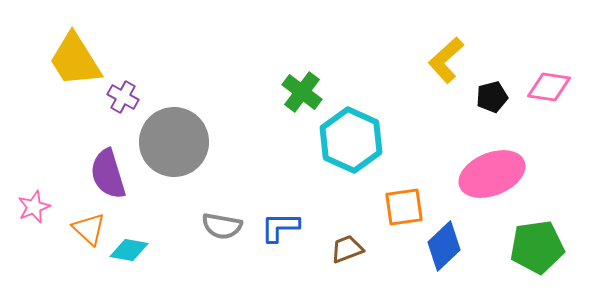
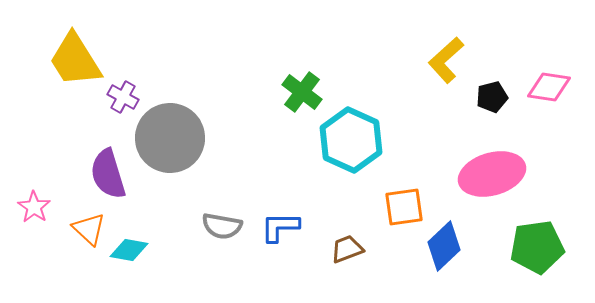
gray circle: moved 4 px left, 4 px up
pink ellipse: rotated 6 degrees clockwise
pink star: rotated 16 degrees counterclockwise
